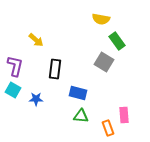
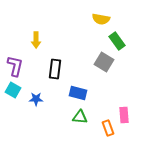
yellow arrow: rotated 49 degrees clockwise
green triangle: moved 1 px left, 1 px down
